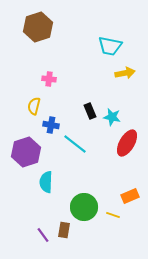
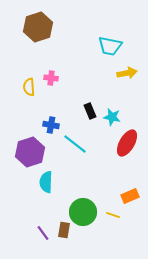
yellow arrow: moved 2 px right
pink cross: moved 2 px right, 1 px up
yellow semicircle: moved 5 px left, 19 px up; rotated 18 degrees counterclockwise
purple hexagon: moved 4 px right
green circle: moved 1 px left, 5 px down
purple line: moved 2 px up
